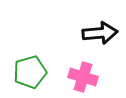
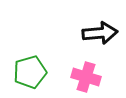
pink cross: moved 3 px right
